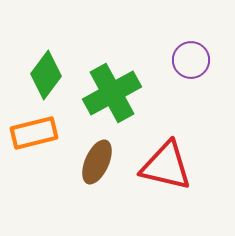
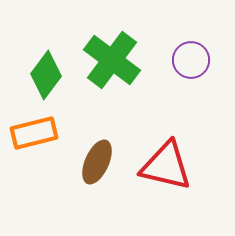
green cross: moved 33 px up; rotated 24 degrees counterclockwise
